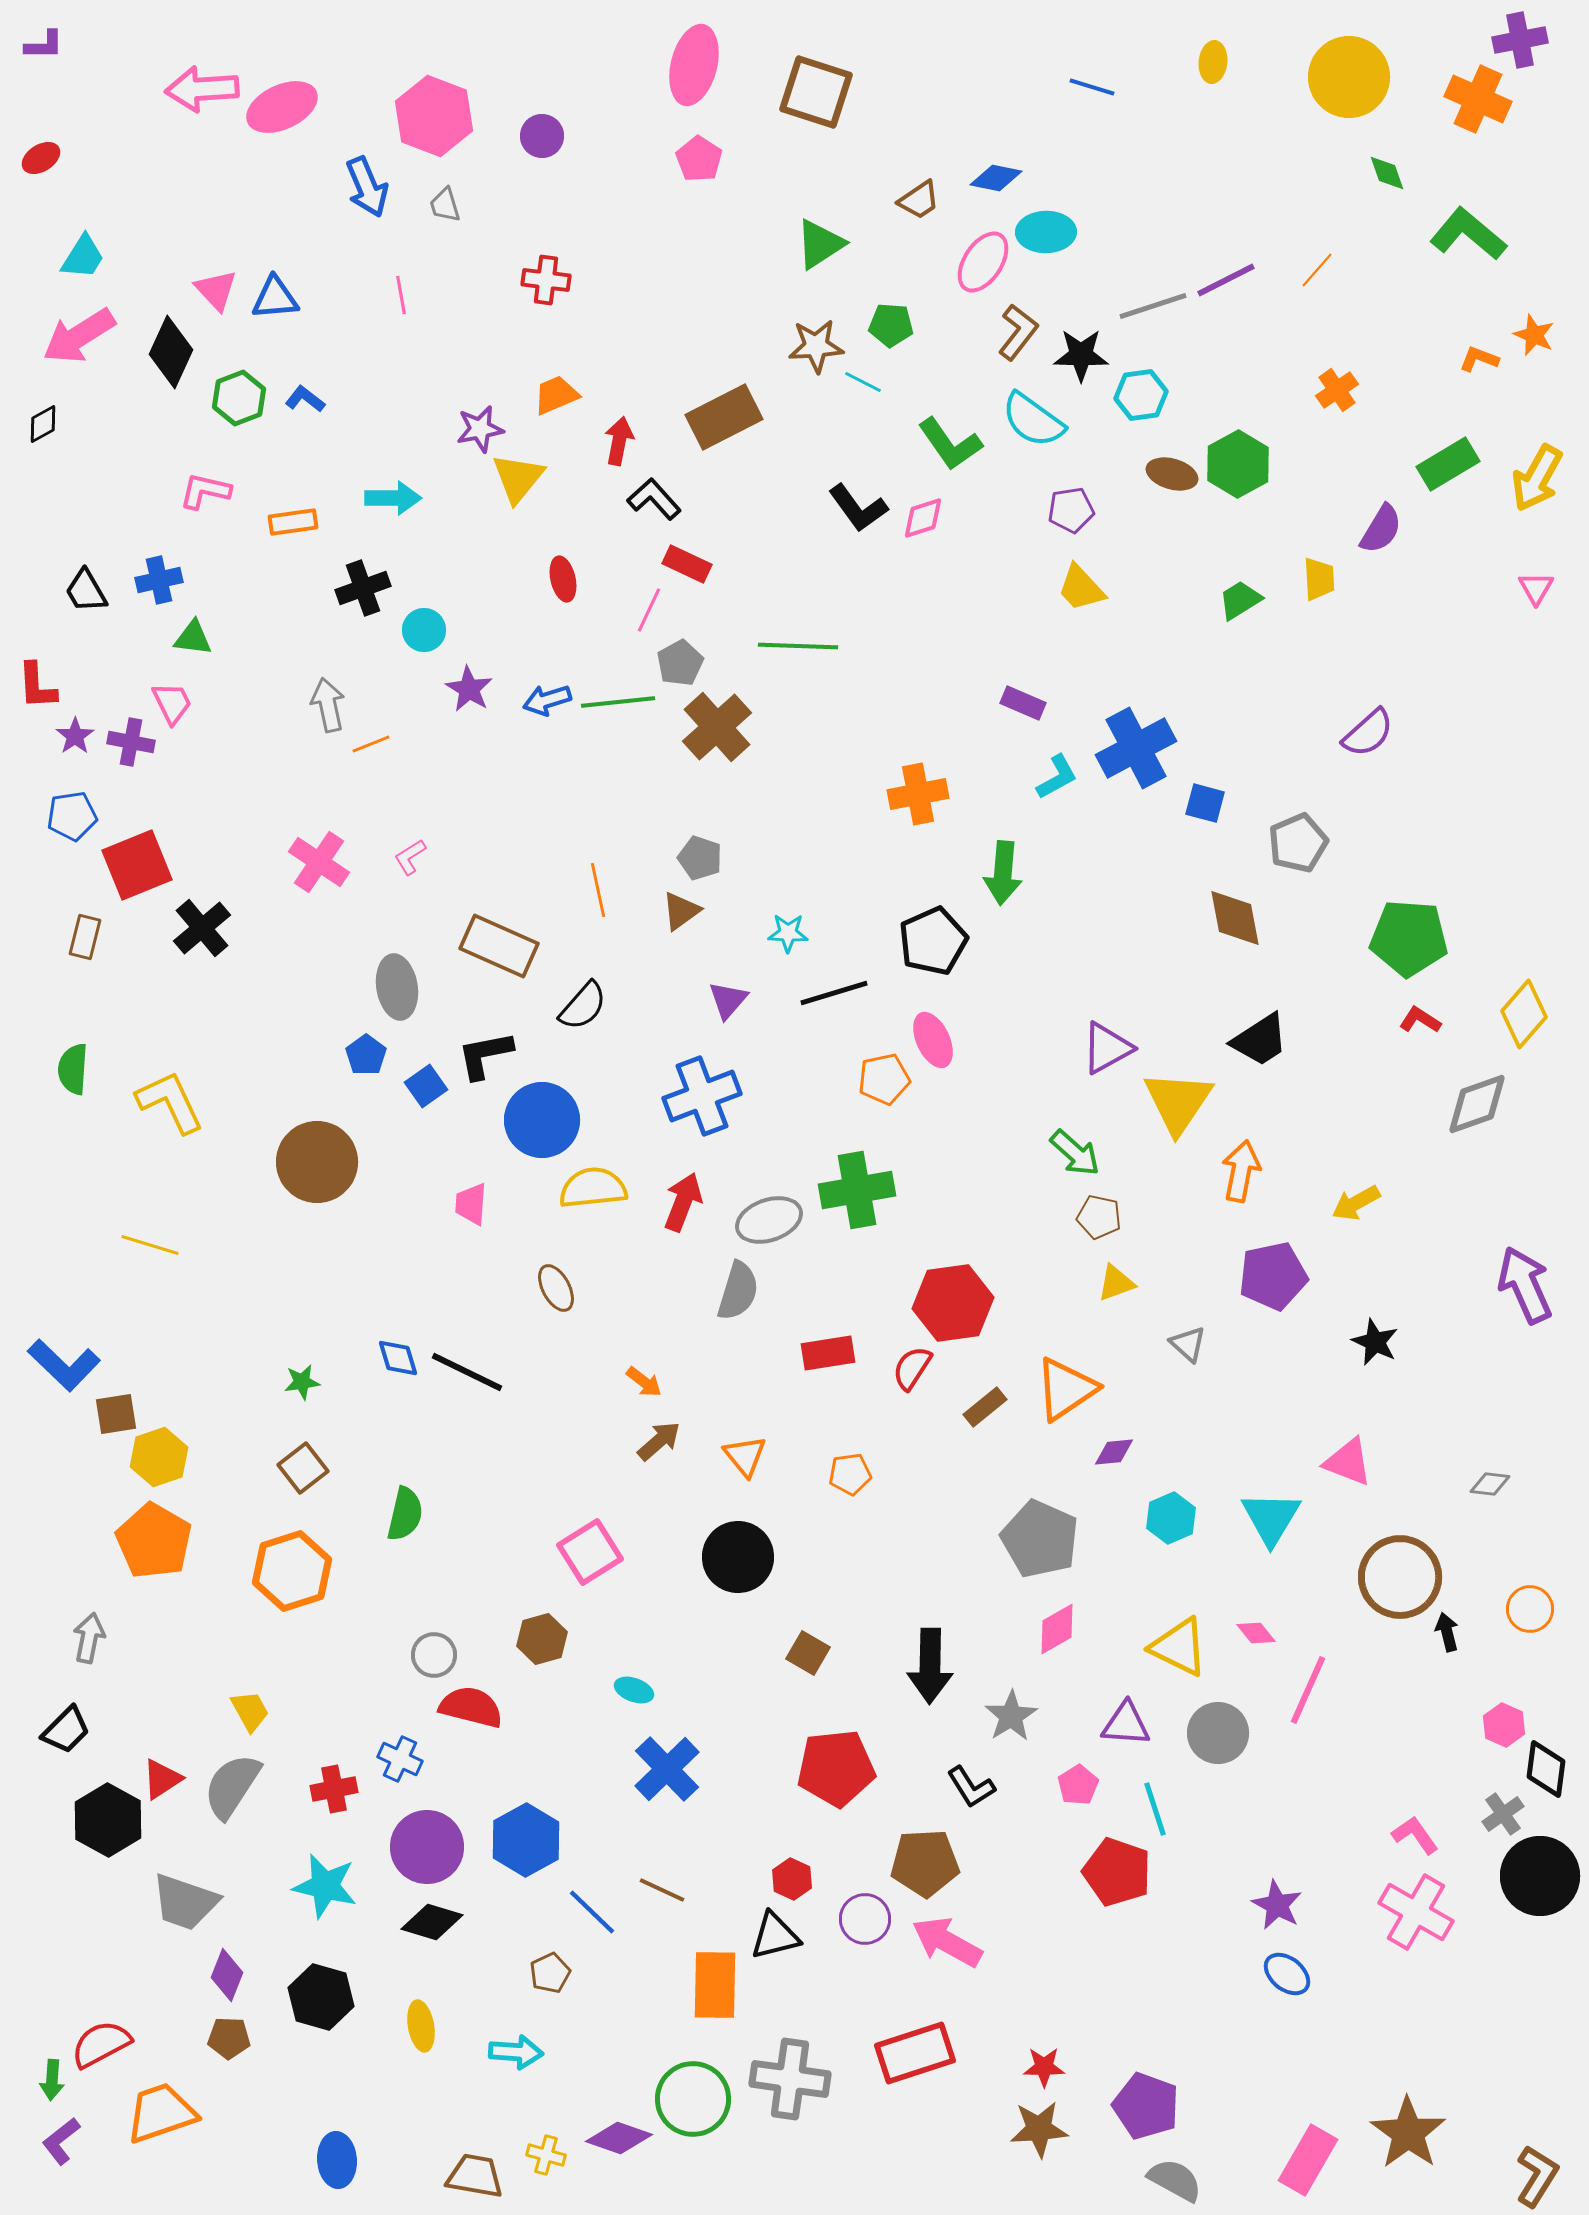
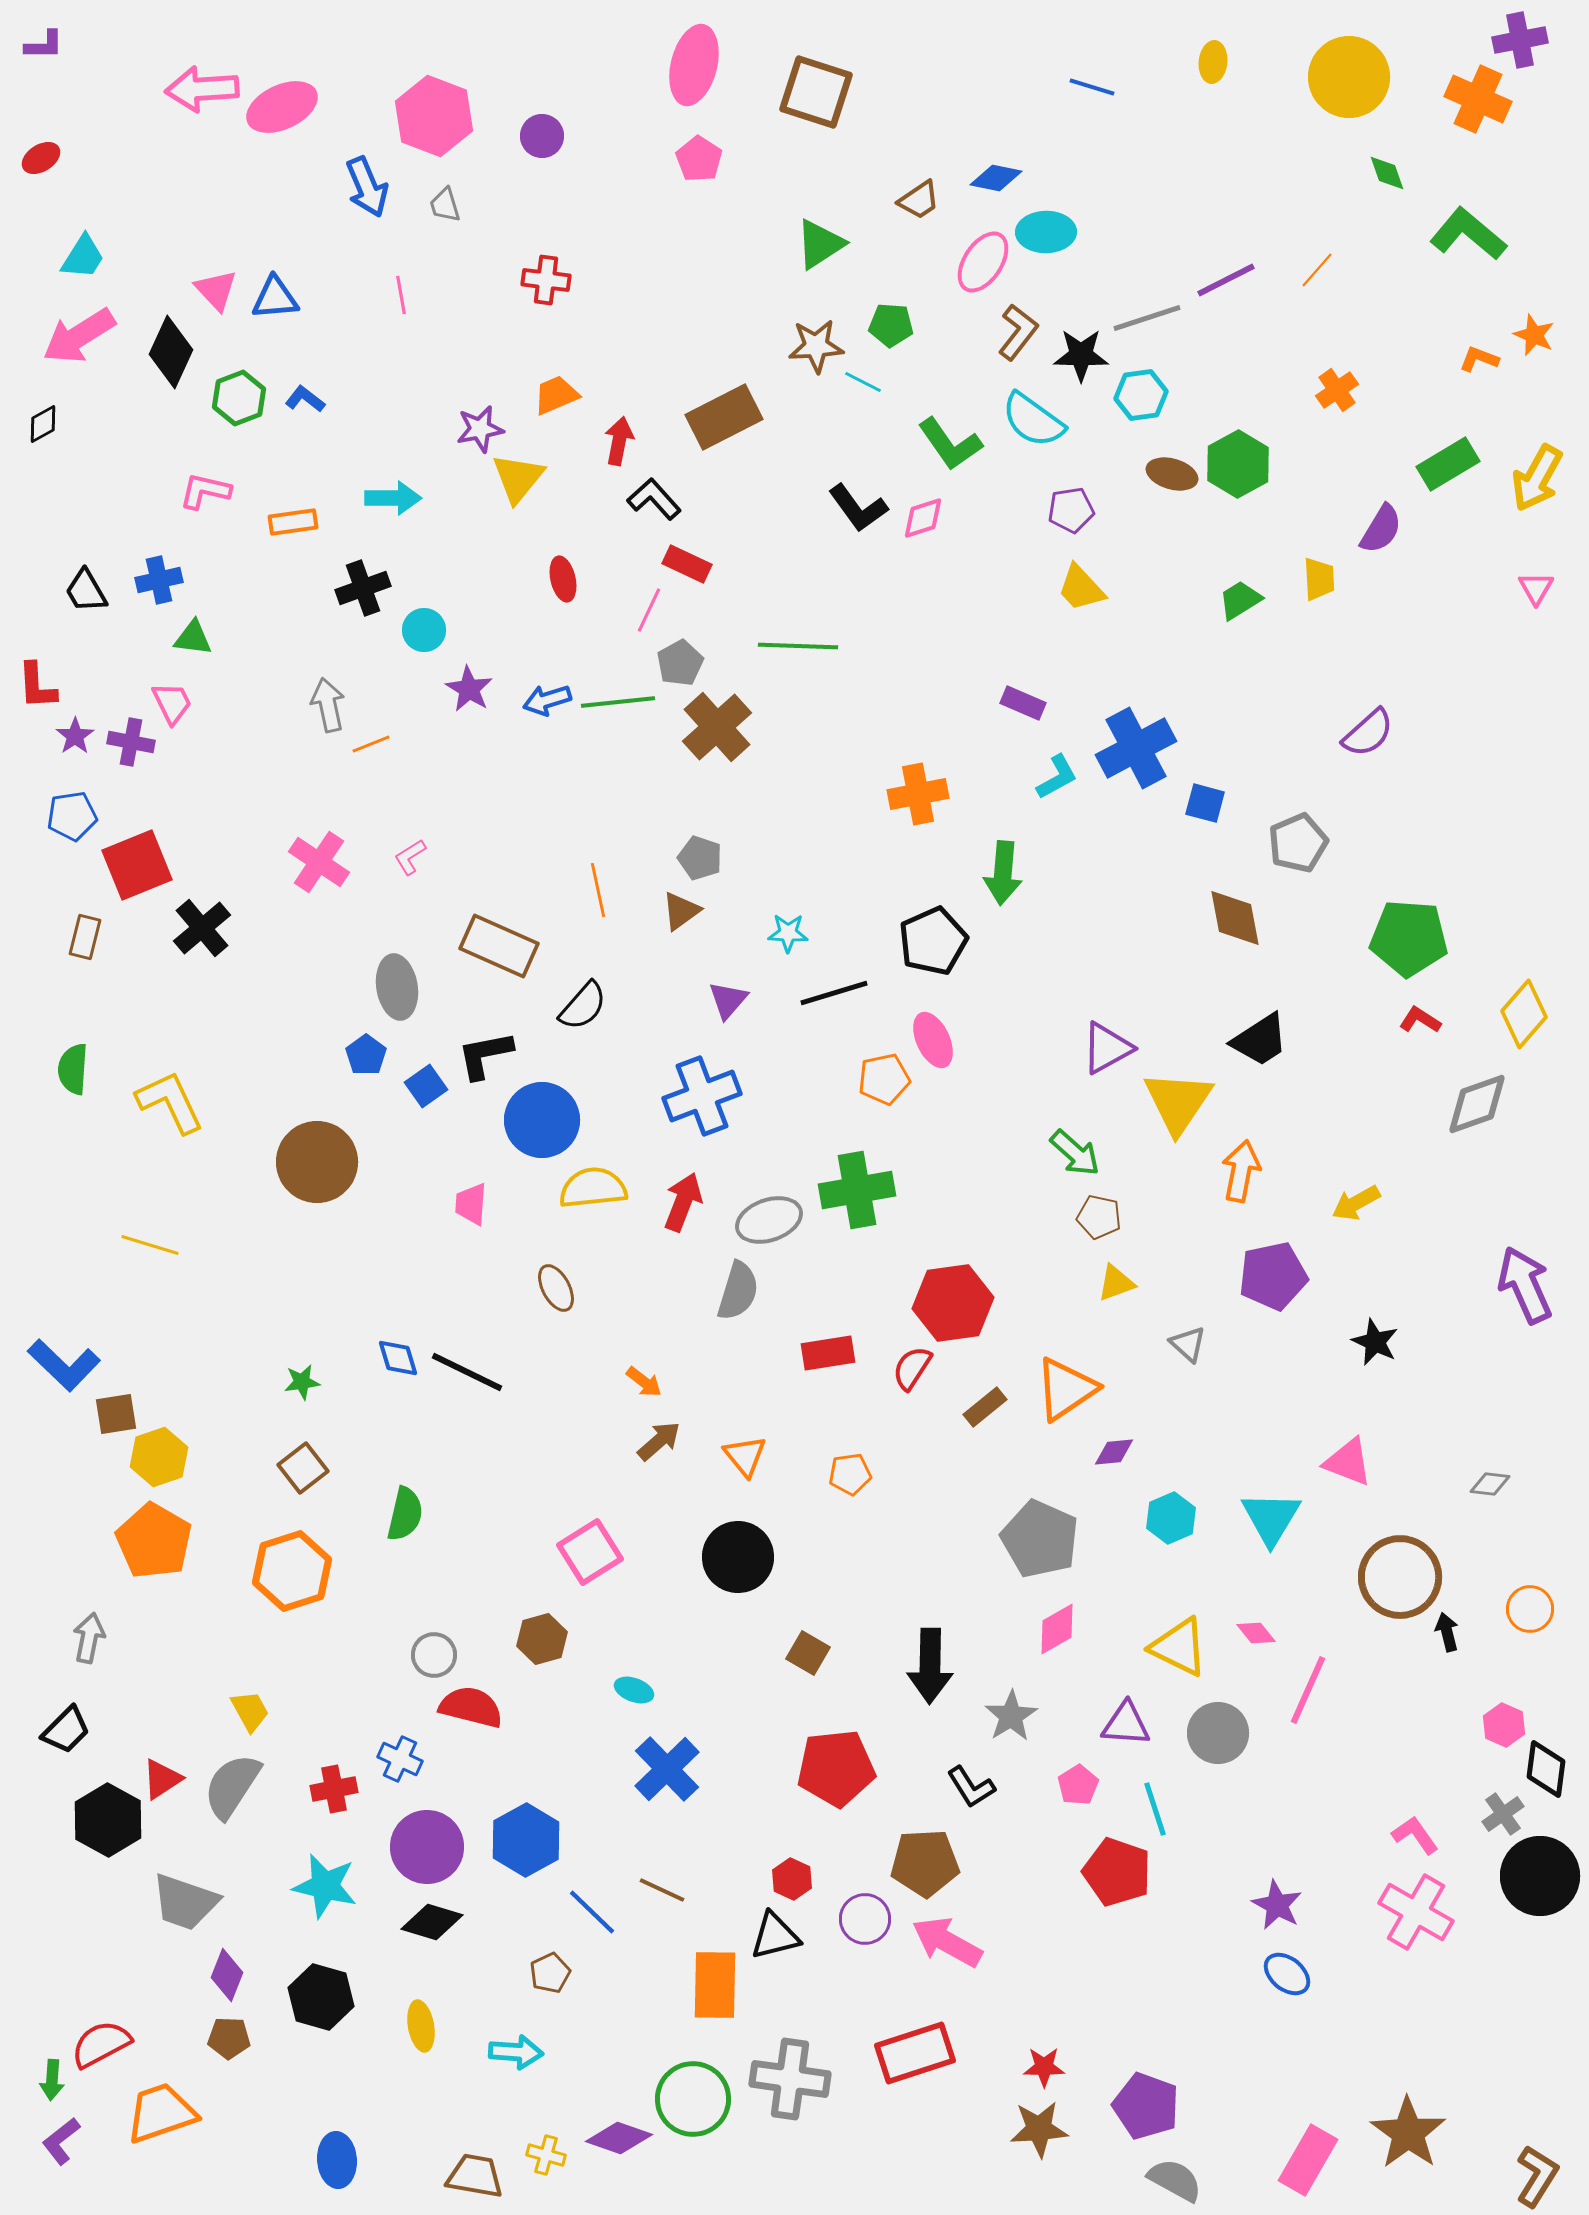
gray line at (1153, 306): moved 6 px left, 12 px down
